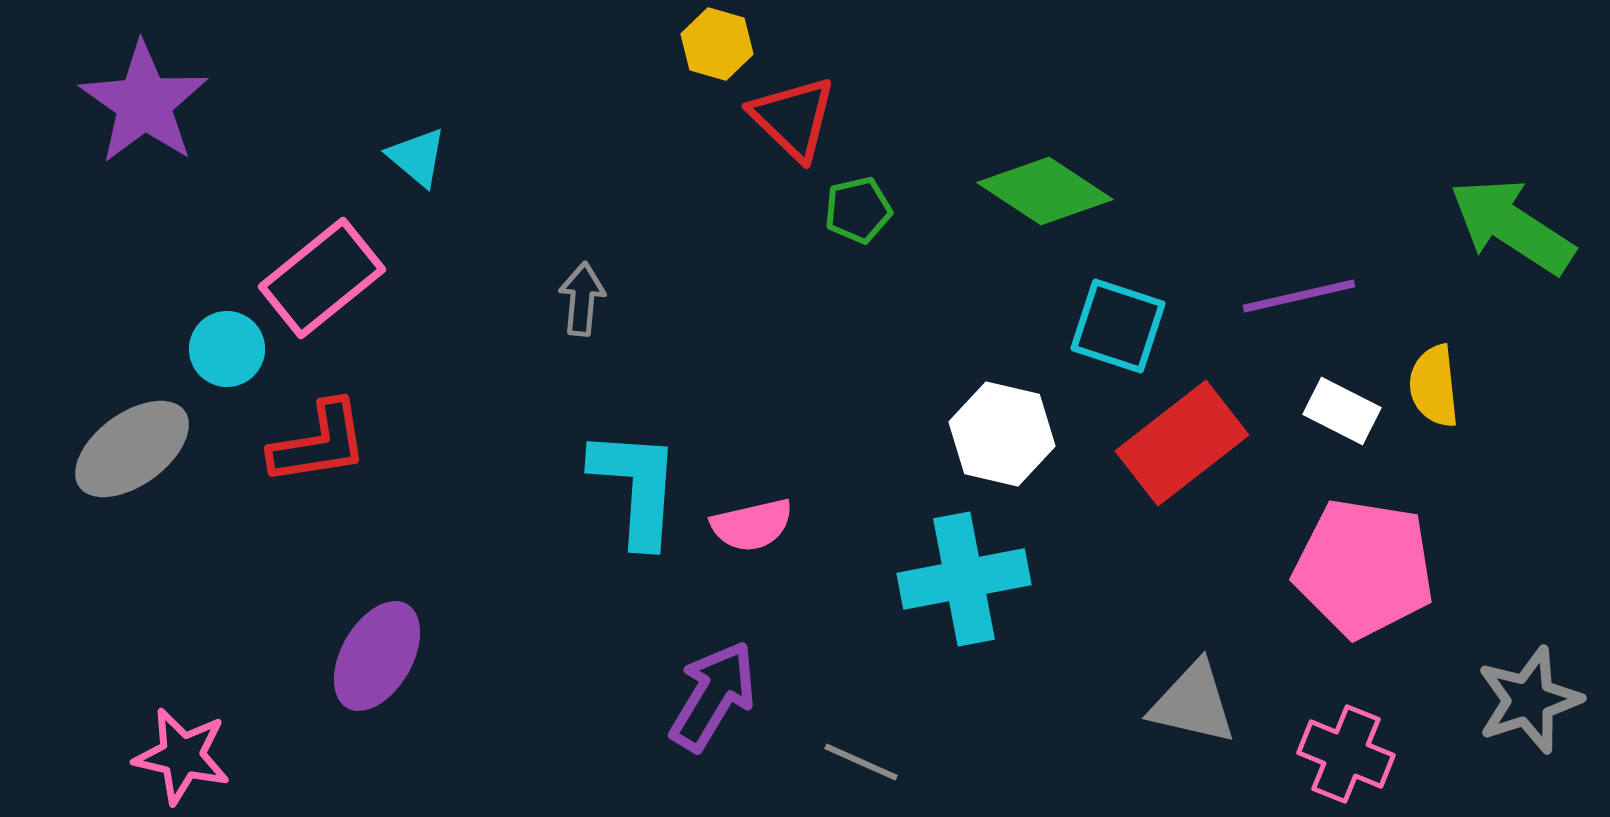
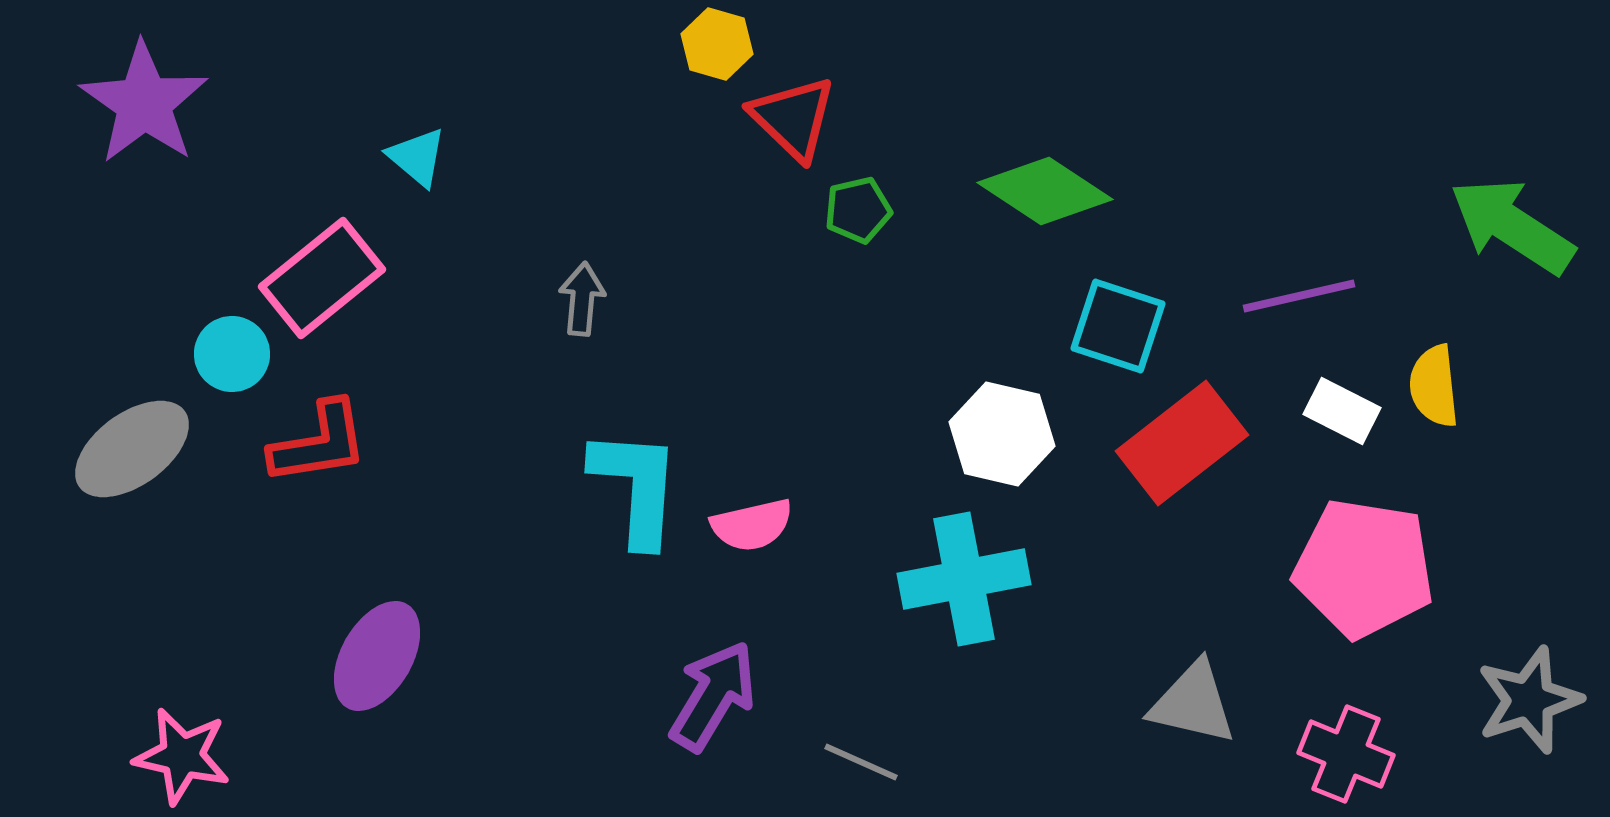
cyan circle: moved 5 px right, 5 px down
